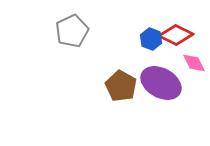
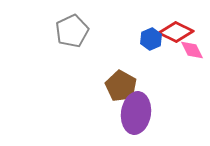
red diamond: moved 3 px up
blue hexagon: rotated 15 degrees clockwise
pink diamond: moved 2 px left, 13 px up
purple ellipse: moved 25 px left, 30 px down; rotated 69 degrees clockwise
